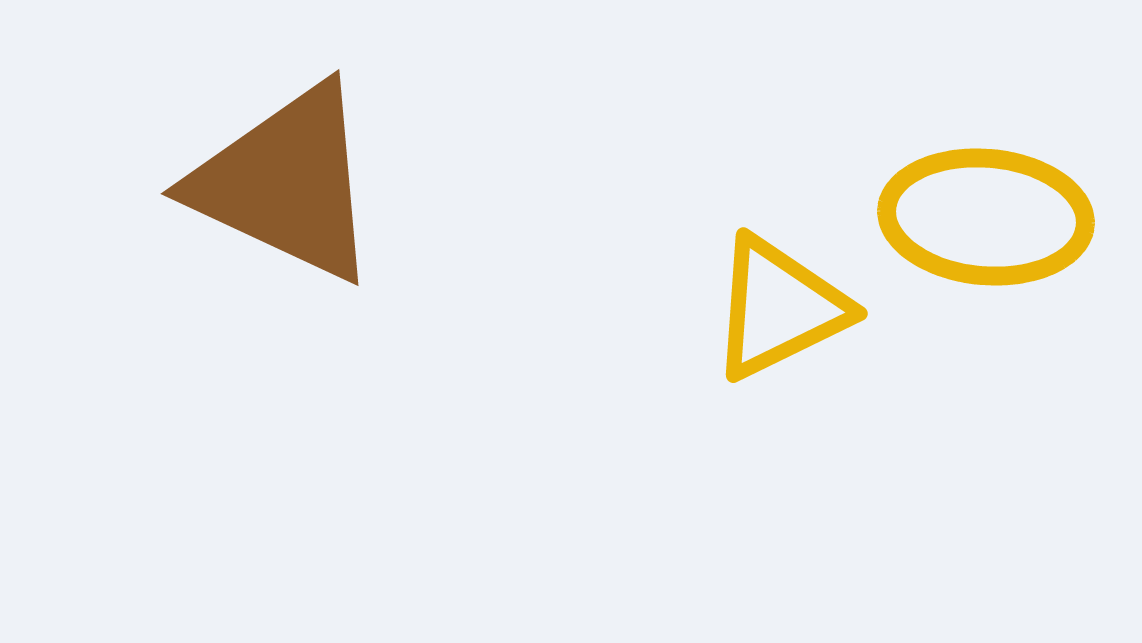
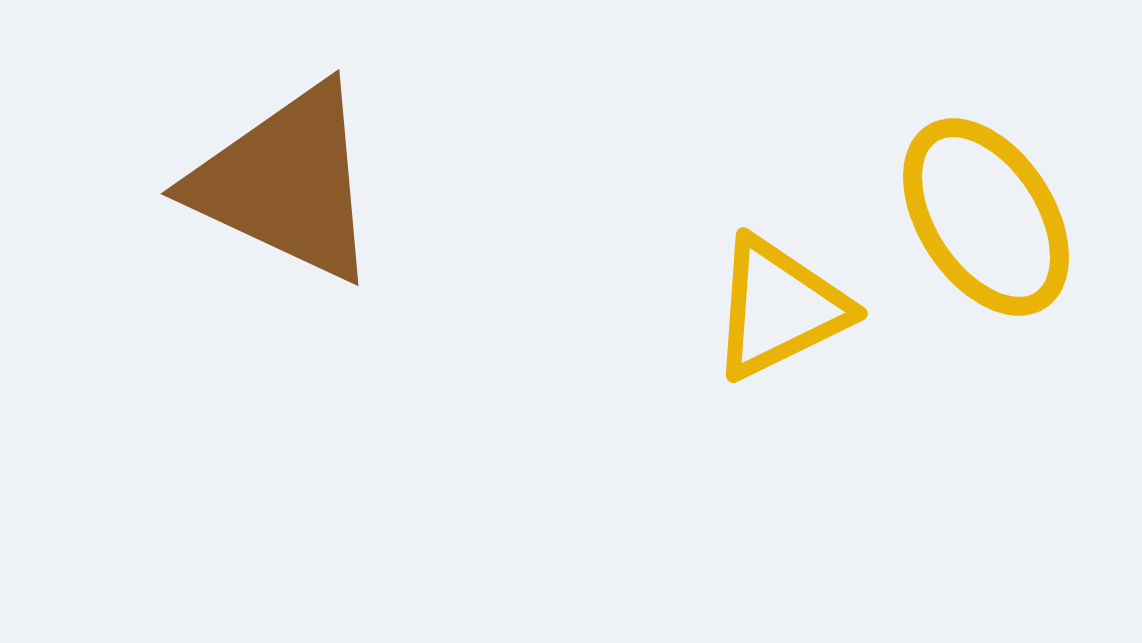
yellow ellipse: rotated 52 degrees clockwise
